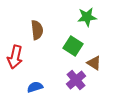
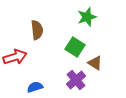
green star: rotated 12 degrees counterclockwise
green square: moved 2 px right, 1 px down
red arrow: rotated 120 degrees counterclockwise
brown triangle: moved 1 px right
